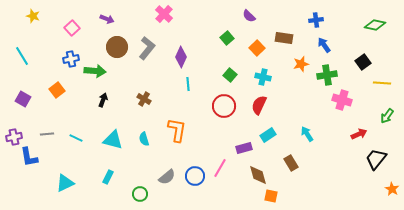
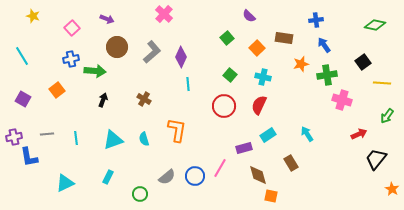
gray L-shape at (147, 48): moved 5 px right, 4 px down; rotated 10 degrees clockwise
cyan line at (76, 138): rotated 56 degrees clockwise
cyan triangle at (113, 140): rotated 35 degrees counterclockwise
